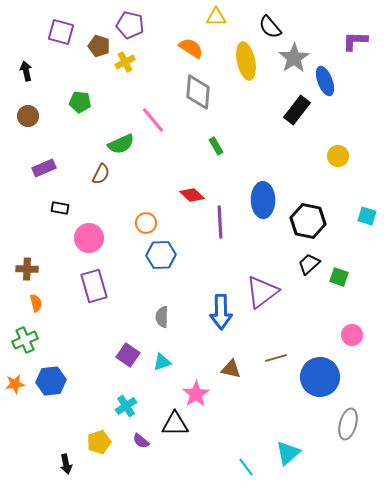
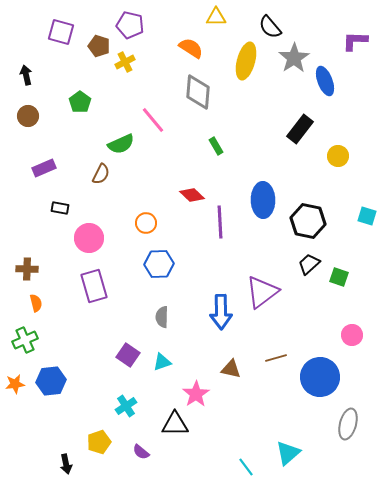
yellow ellipse at (246, 61): rotated 27 degrees clockwise
black arrow at (26, 71): moved 4 px down
green pentagon at (80, 102): rotated 30 degrees clockwise
black rectangle at (297, 110): moved 3 px right, 19 px down
blue hexagon at (161, 255): moved 2 px left, 9 px down
purple semicircle at (141, 441): moved 11 px down
